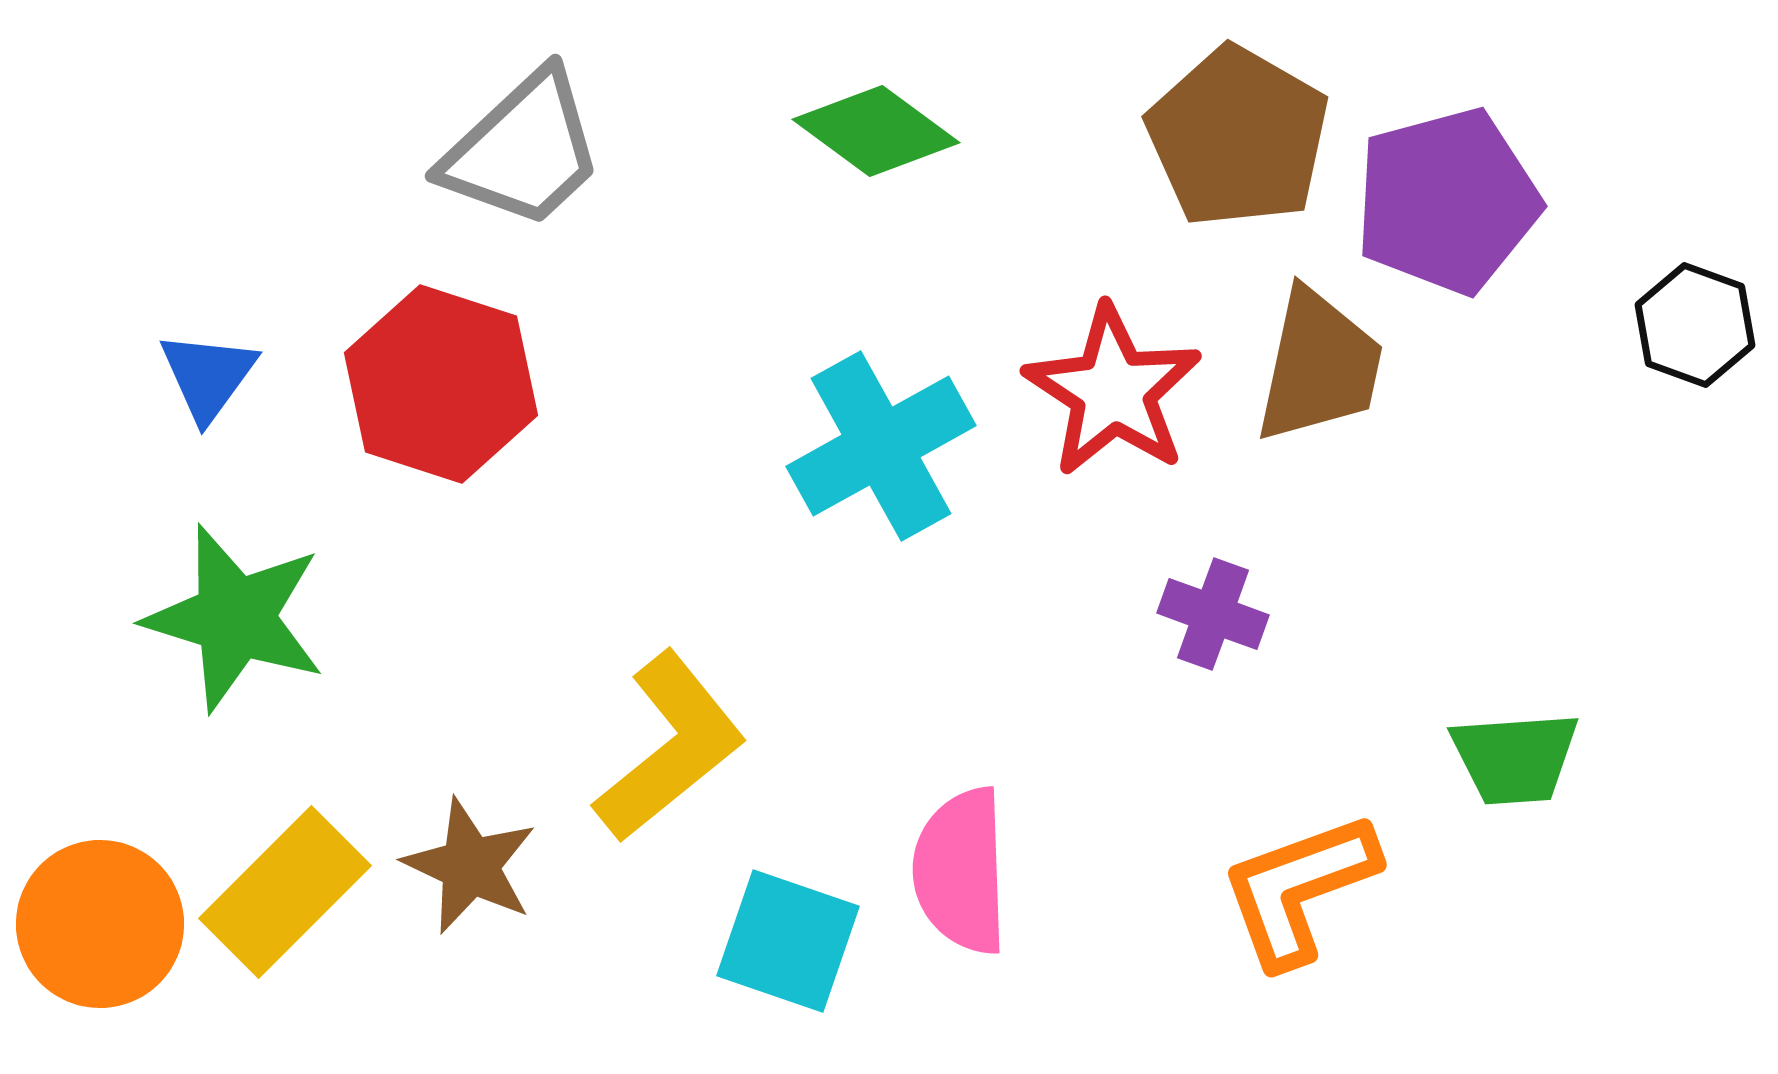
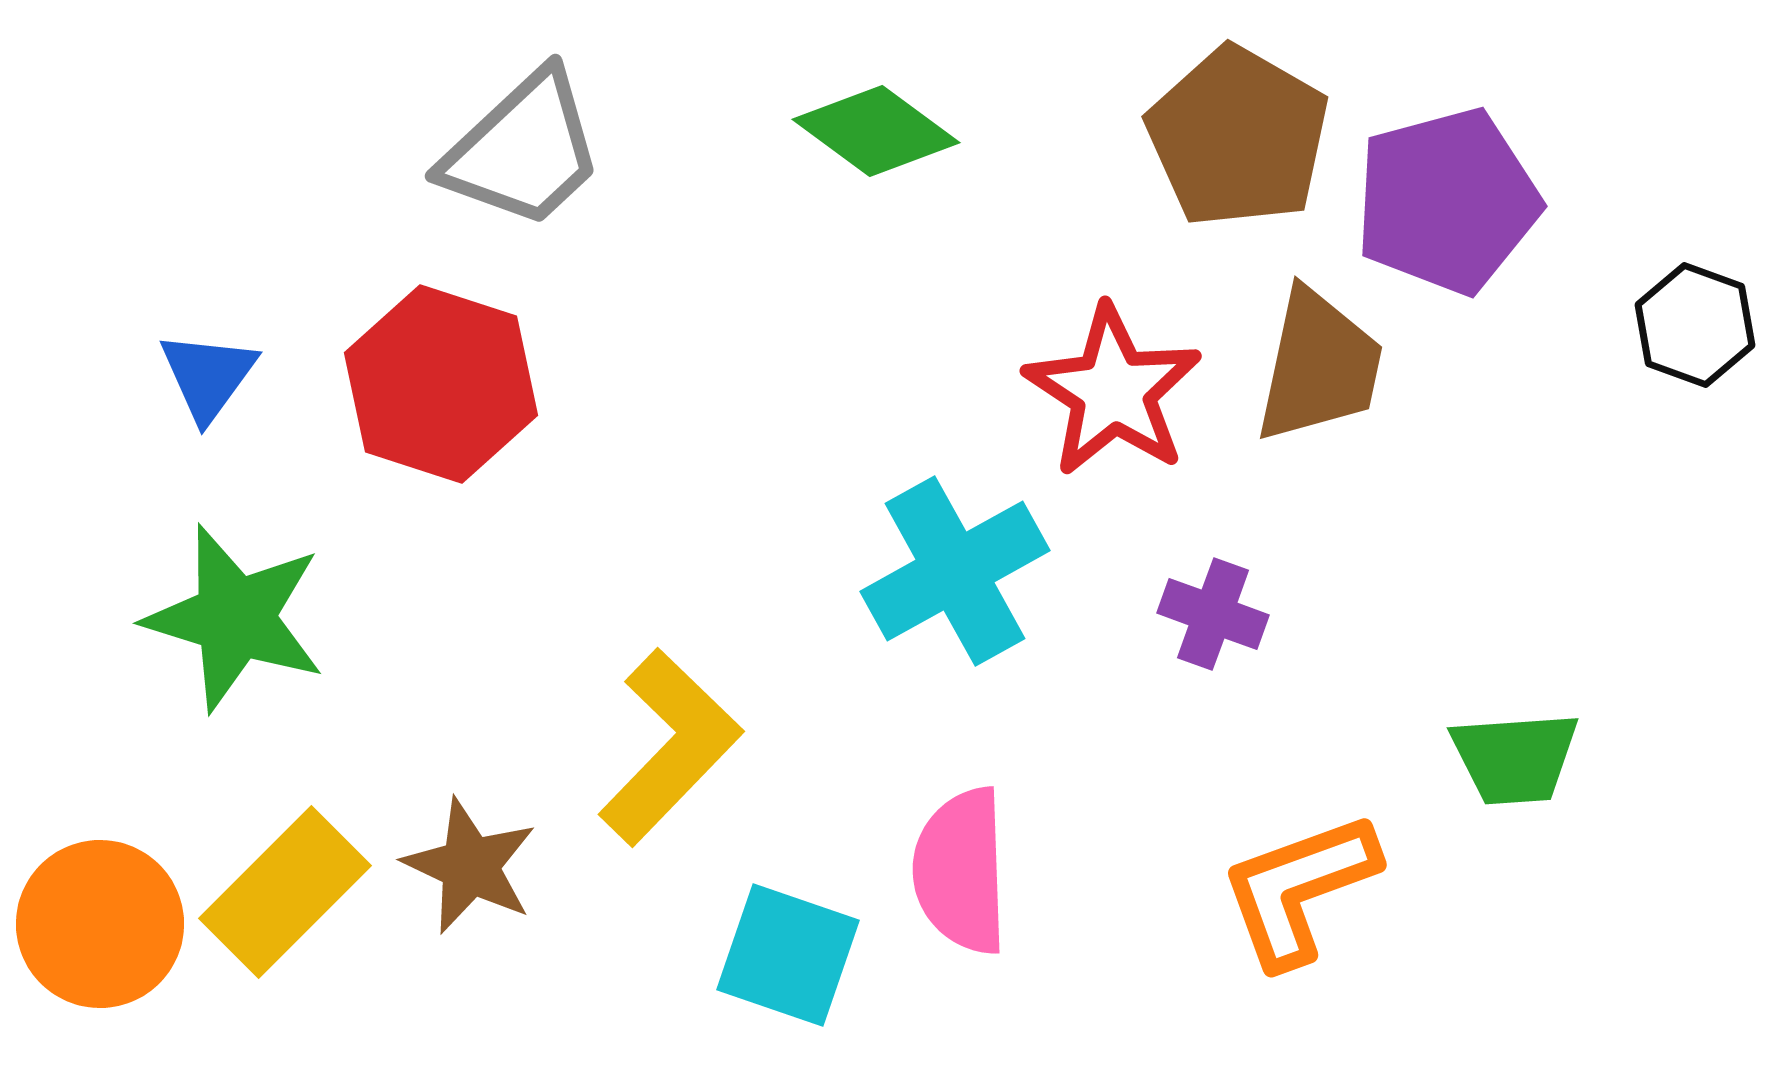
cyan cross: moved 74 px right, 125 px down
yellow L-shape: rotated 7 degrees counterclockwise
cyan square: moved 14 px down
